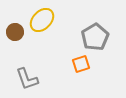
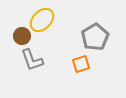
brown circle: moved 7 px right, 4 px down
gray L-shape: moved 5 px right, 19 px up
